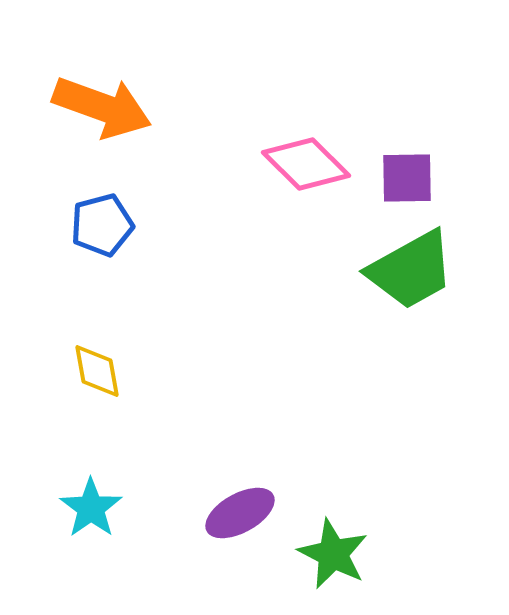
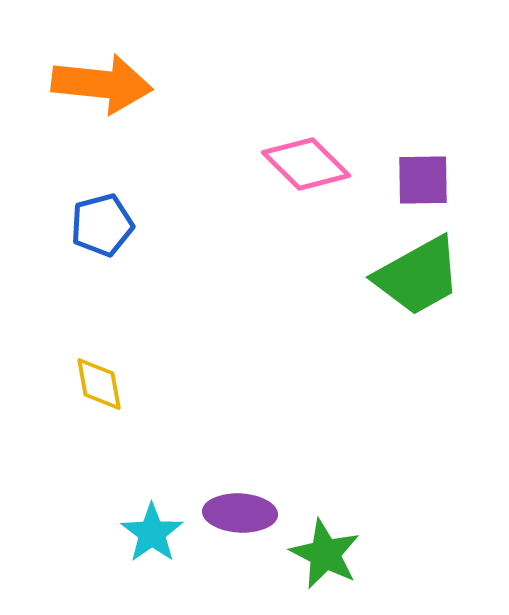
orange arrow: moved 23 px up; rotated 14 degrees counterclockwise
purple square: moved 16 px right, 2 px down
green trapezoid: moved 7 px right, 6 px down
yellow diamond: moved 2 px right, 13 px down
cyan star: moved 61 px right, 25 px down
purple ellipse: rotated 32 degrees clockwise
green star: moved 8 px left
